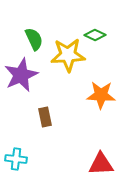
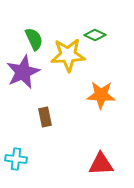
purple star: moved 2 px right, 3 px up
